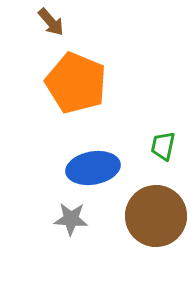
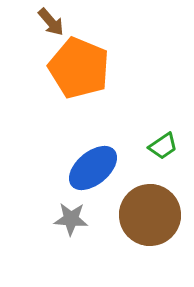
orange pentagon: moved 3 px right, 15 px up
green trapezoid: rotated 136 degrees counterclockwise
blue ellipse: rotated 30 degrees counterclockwise
brown circle: moved 6 px left, 1 px up
